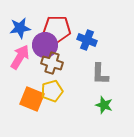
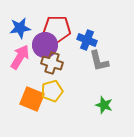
gray L-shape: moved 1 px left, 13 px up; rotated 15 degrees counterclockwise
